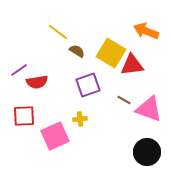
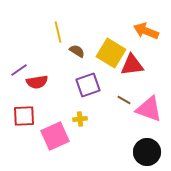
yellow line: rotated 40 degrees clockwise
